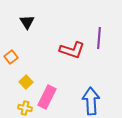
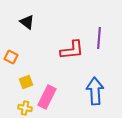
black triangle: rotated 21 degrees counterclockwise
red L-shape: rotated 25 degrees counterclockwise
orange square: rotated 24 degrees counterclockwise
yellow square: rotated 24 degrees clockwise
blue arrow: moved 4 px right, 10 px up
